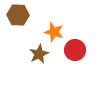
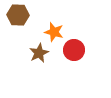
red circle: moved 1 px left
brown star: moved 1 px up
